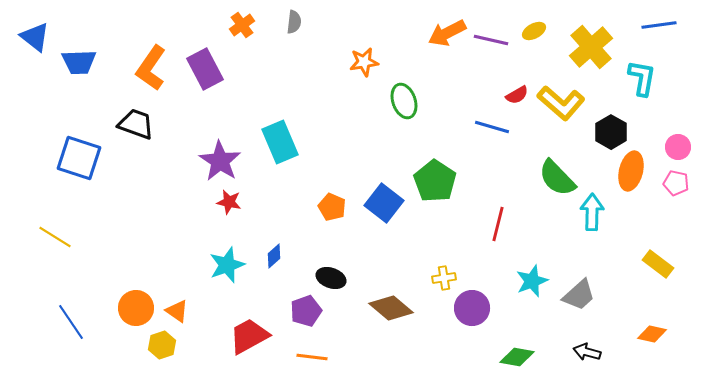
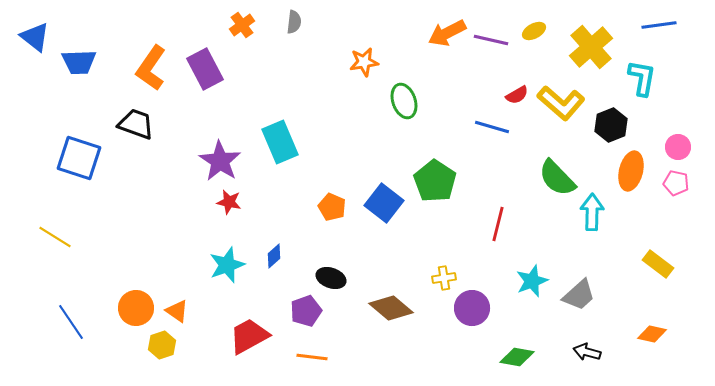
black hexagon at (611, 132): moved 7 px up; rotated 8 degrees clockwise
